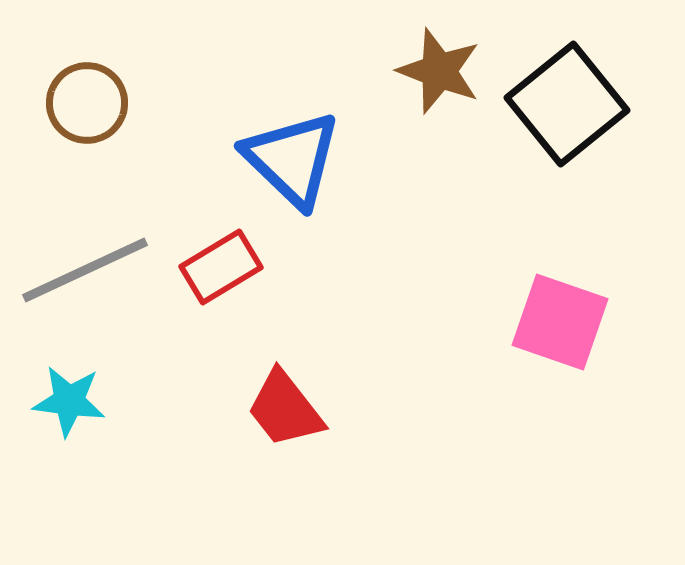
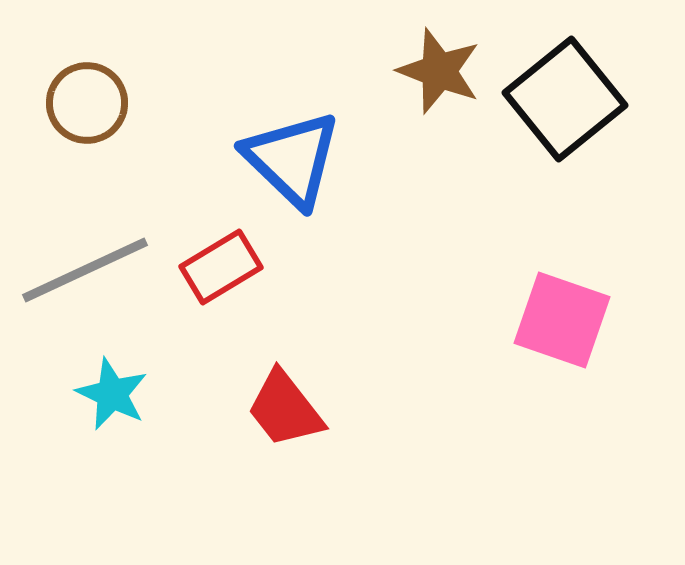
black square: moved 2 px left, 5 px up
pink square: moved 2 px right, 2 px up
cyan star: moved 43 px right, 7 px up; rotated 18 degrees clockwise
